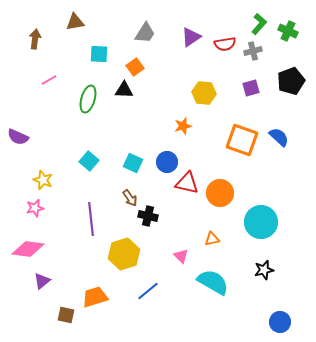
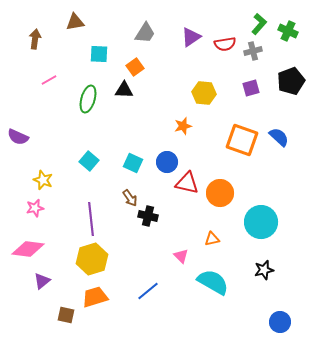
yellow hexagon at (124, 254): moved 32 px left, 5 px down
